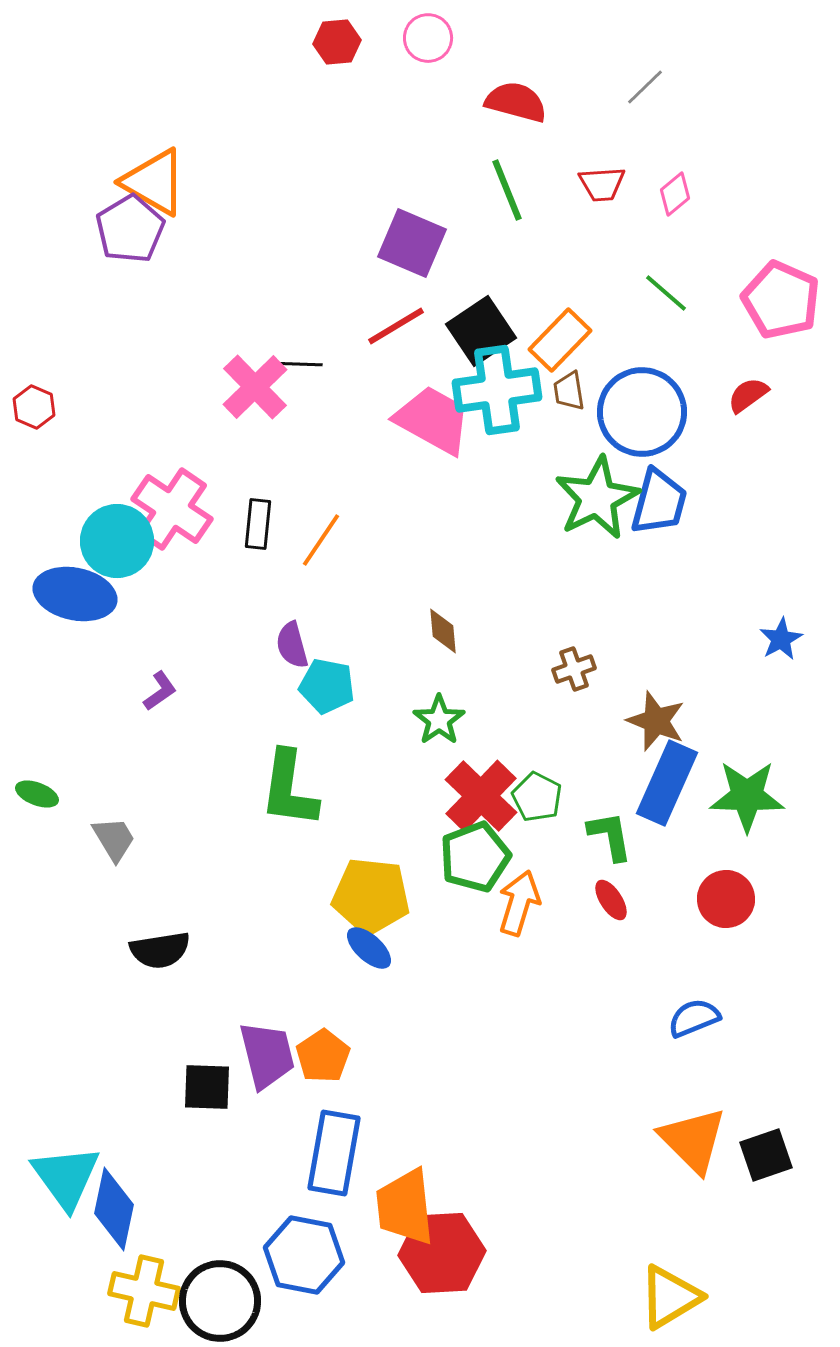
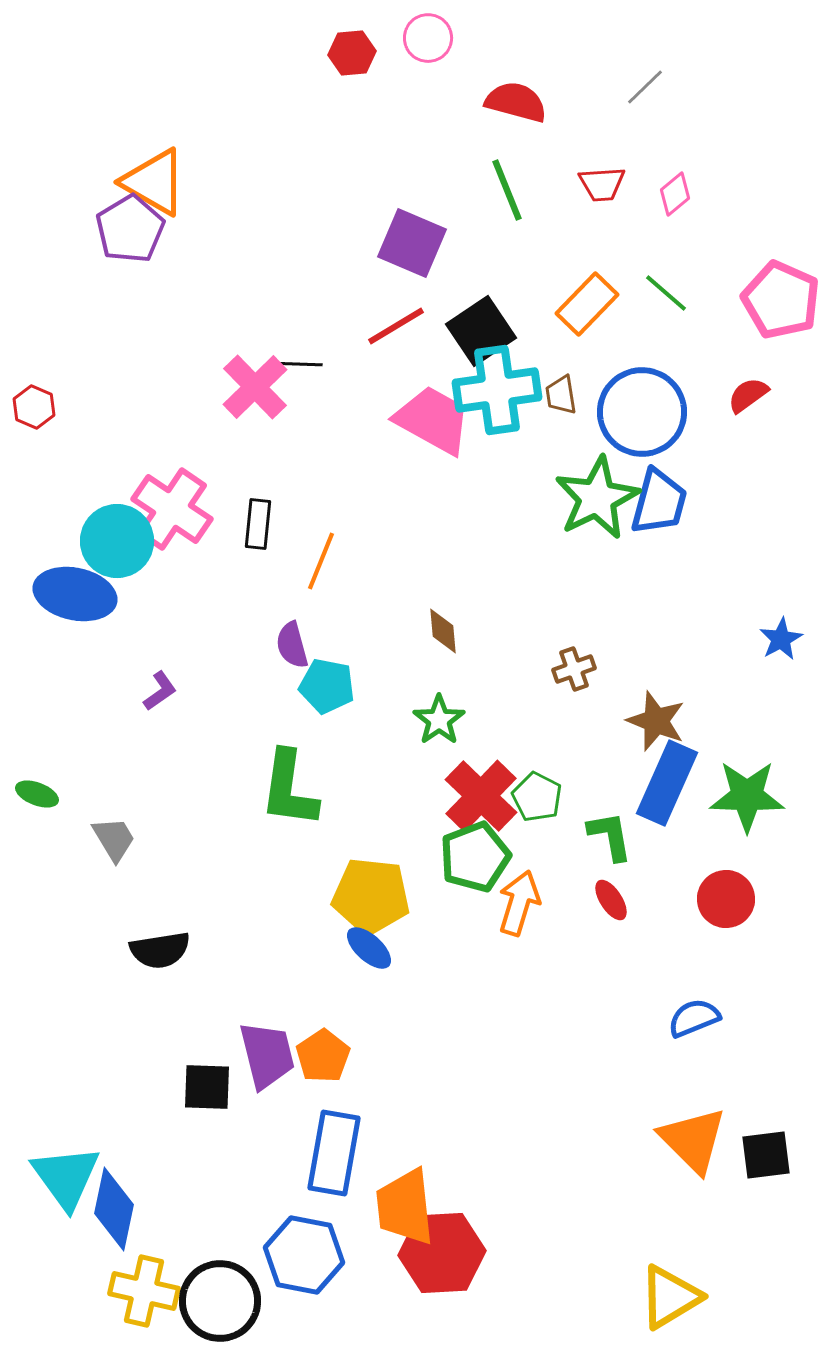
red hexagon at (337, 42): moved 15 px right, 11 px down
orange rectangle at (560, 340): moved 27 px right, 36 px up
brown trapezoid at (569, 391): moved 8 px left, 4 px down
orange line at (321, 540): moved 21 px down; rotated 12 degrees counterclockwise
black square at (766, 1155): rotated 12 degrees clockwise
